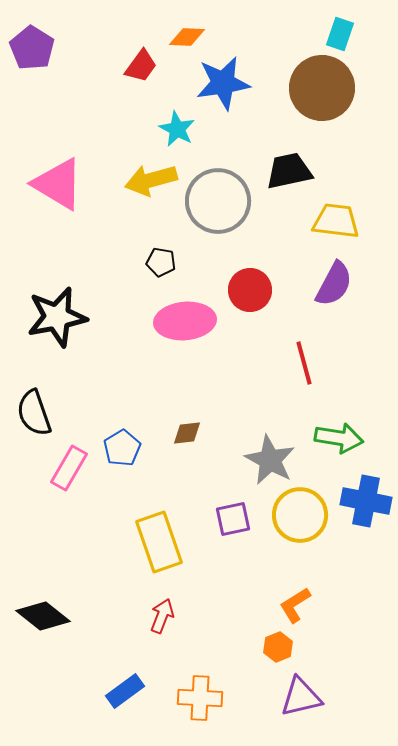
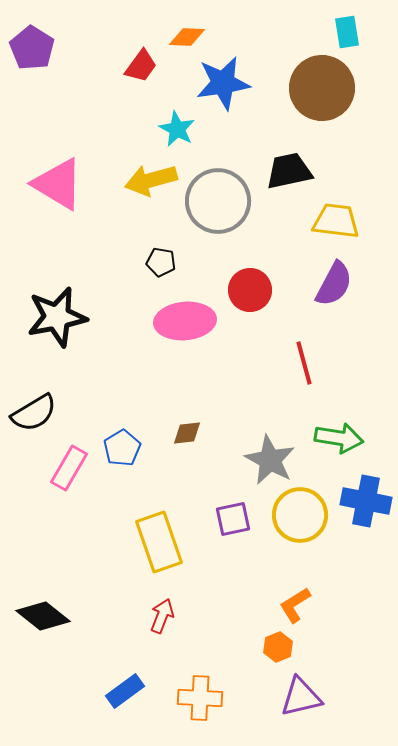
cyan rectangle: moved 7 px right, 2 px up; rotated 28 degrees counterclockwise
black semicircle: rotated 102 degrees counterclockwise
